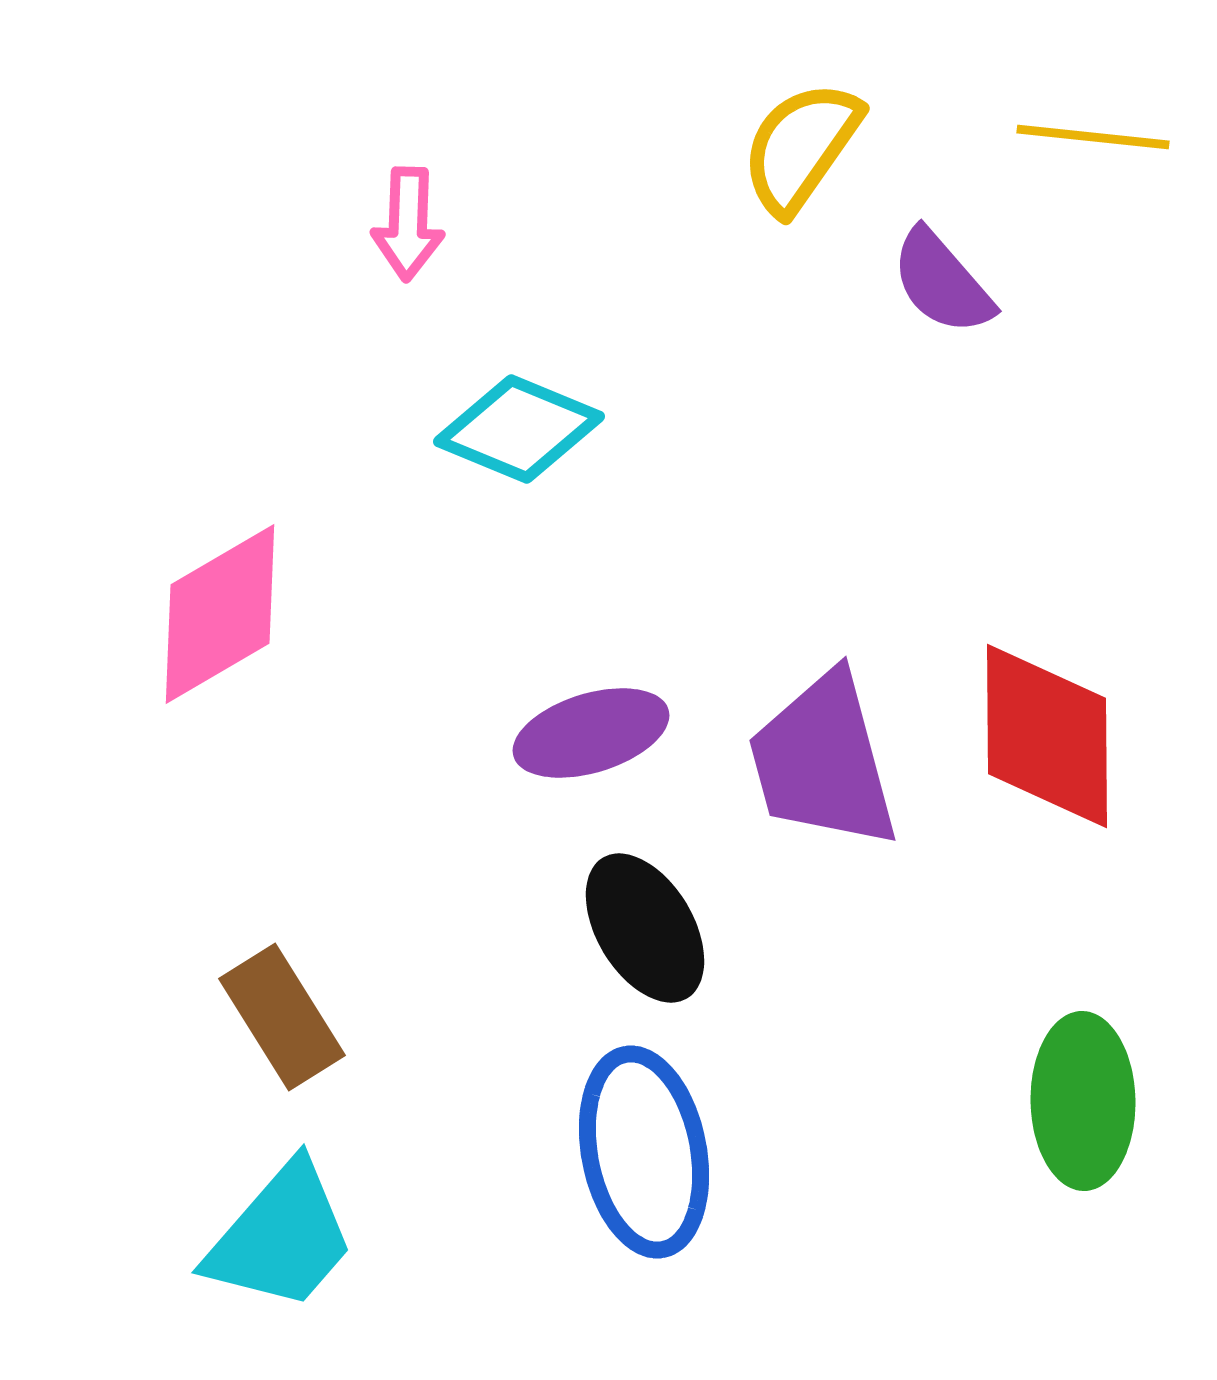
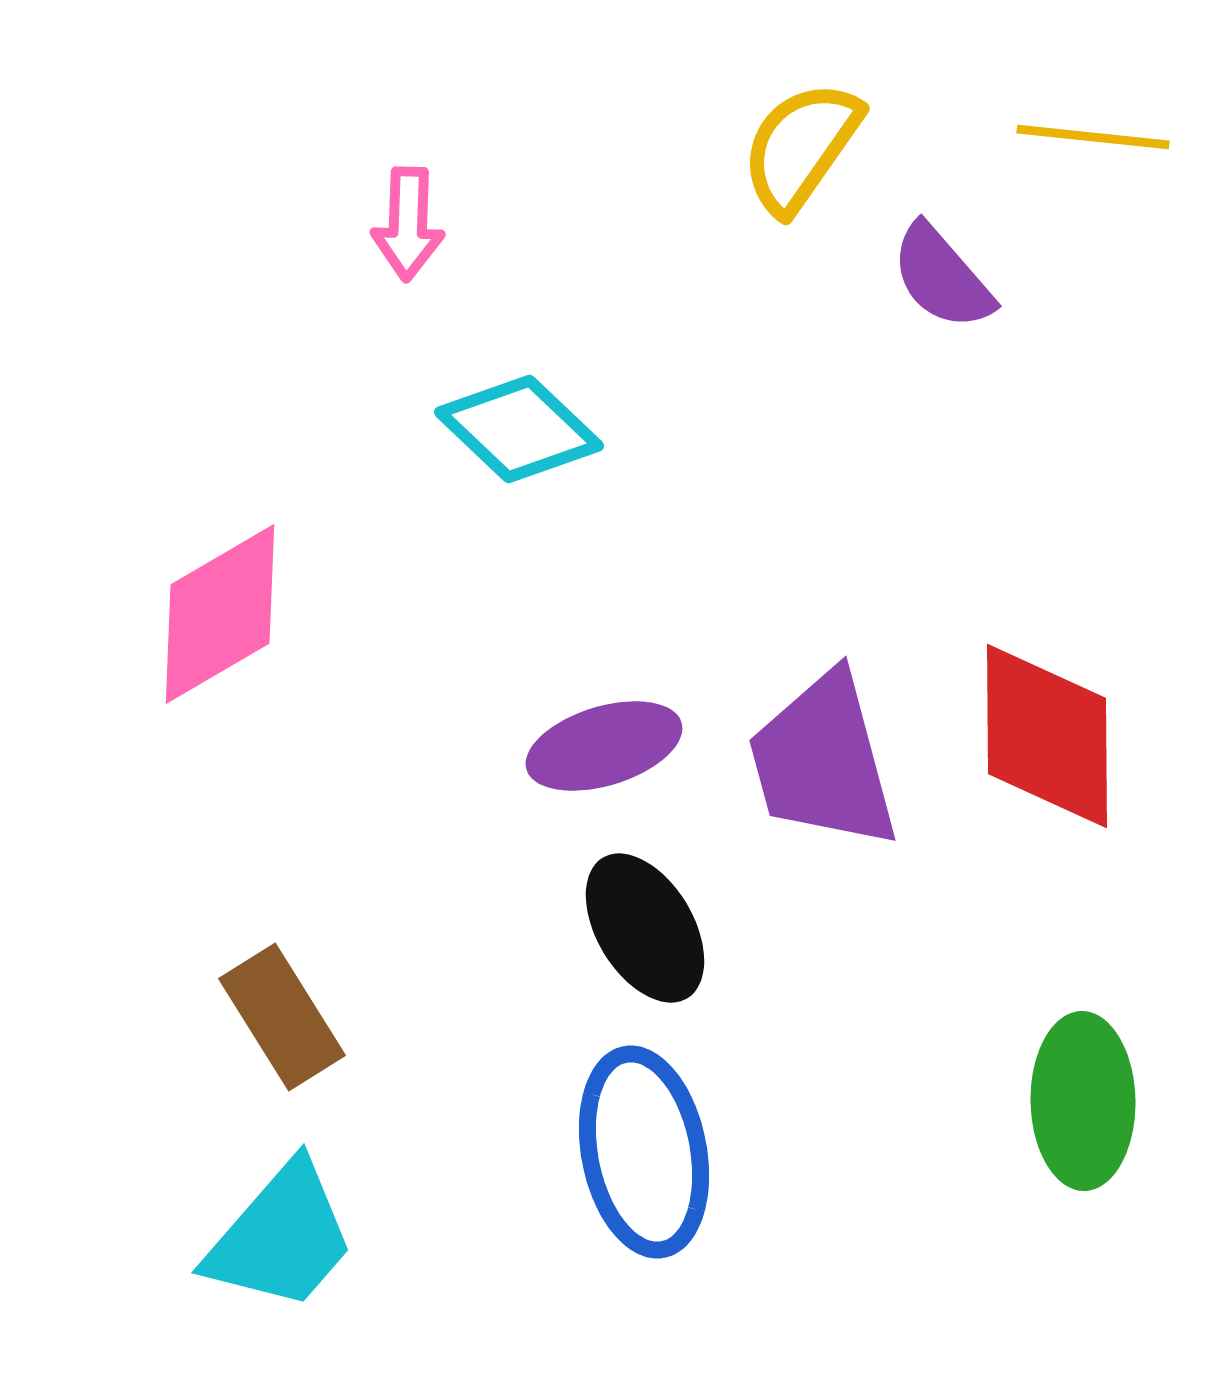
purple semicircle: moved 5 px up
cyan diamond: rotated 21 degrees clockwise
purple ellipse: moved 13 px right, 13 px down
